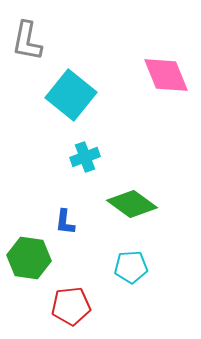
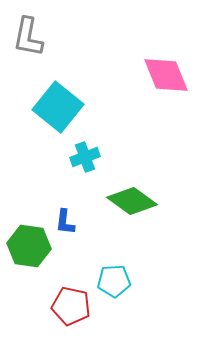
gray L-shape: moved 1 px right, 4 px up
cyan square: moved 13 px left, 12 px down
green diamond: moved 3 px up
green hexagon: moved 12 px up
cyan pentagon: moved 17 px left, 14 px down
red pentagon: rotated 18 degrees clockwise
